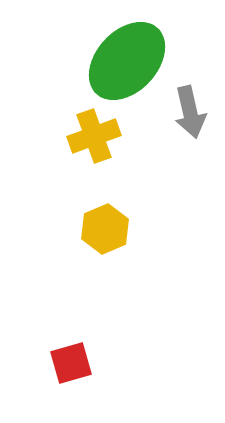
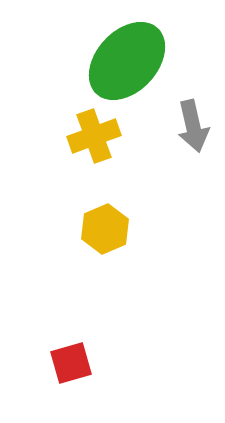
gray arrow: moved 3 px right, 14 px down
